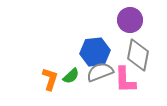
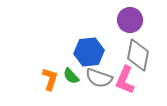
blue hexagon: moved 6 px left
gray semicircle: moved 1 px left, 6 px down; rotated 140 degrees counterclockwise
green semicircle: rotated 90 degrees clockwise
pink L-shape: rotated 24 degrees clockwise
